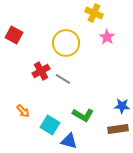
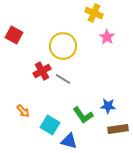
yellow circle: moved 3 px left, 3 px down
red cross: moved 1 px right
blue star: moved 14 px left
green L-shape: rotated 25 degrees clockwise
